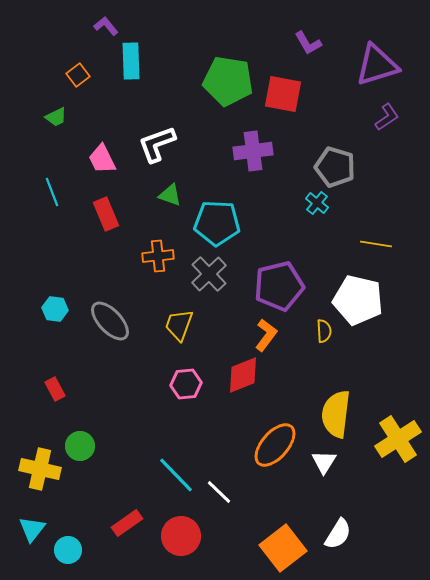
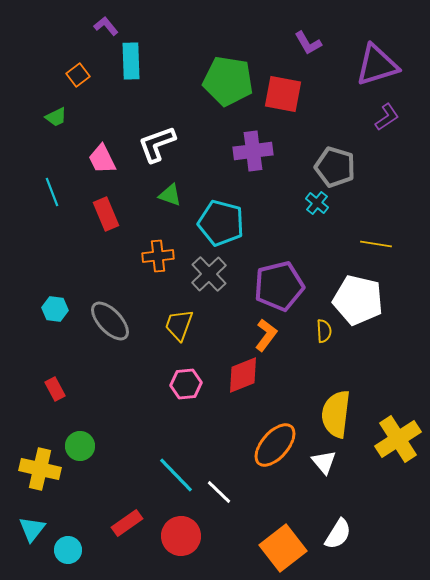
cyan pentagon at (217, 223): moved 4 px right; rotated 12 degrees clockwise
white triangle at (324, 462): rotated 12 degrees counterclockwise
